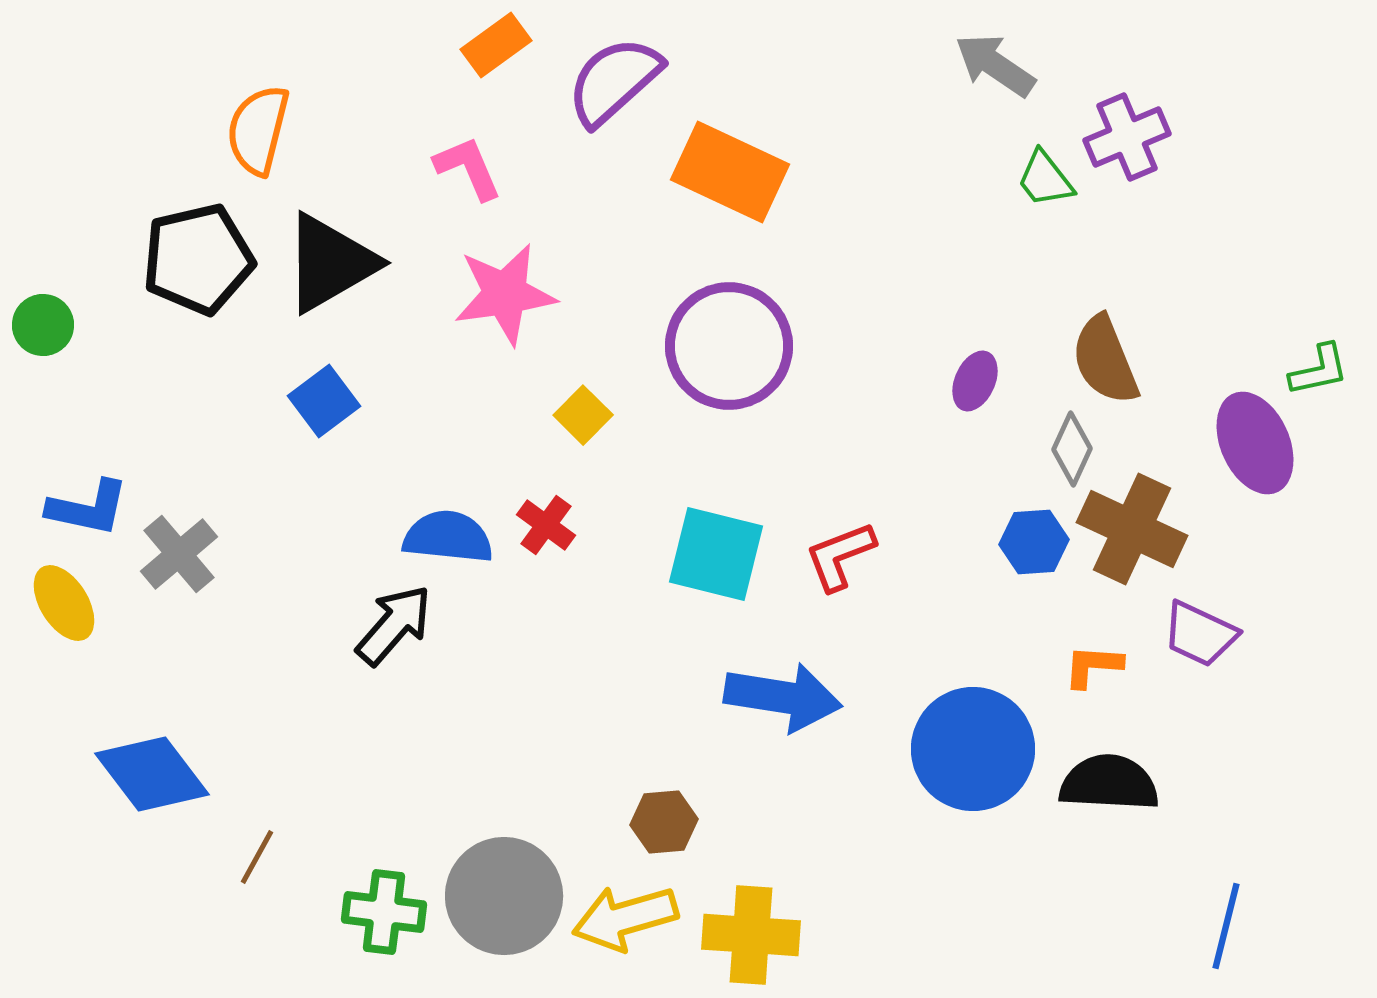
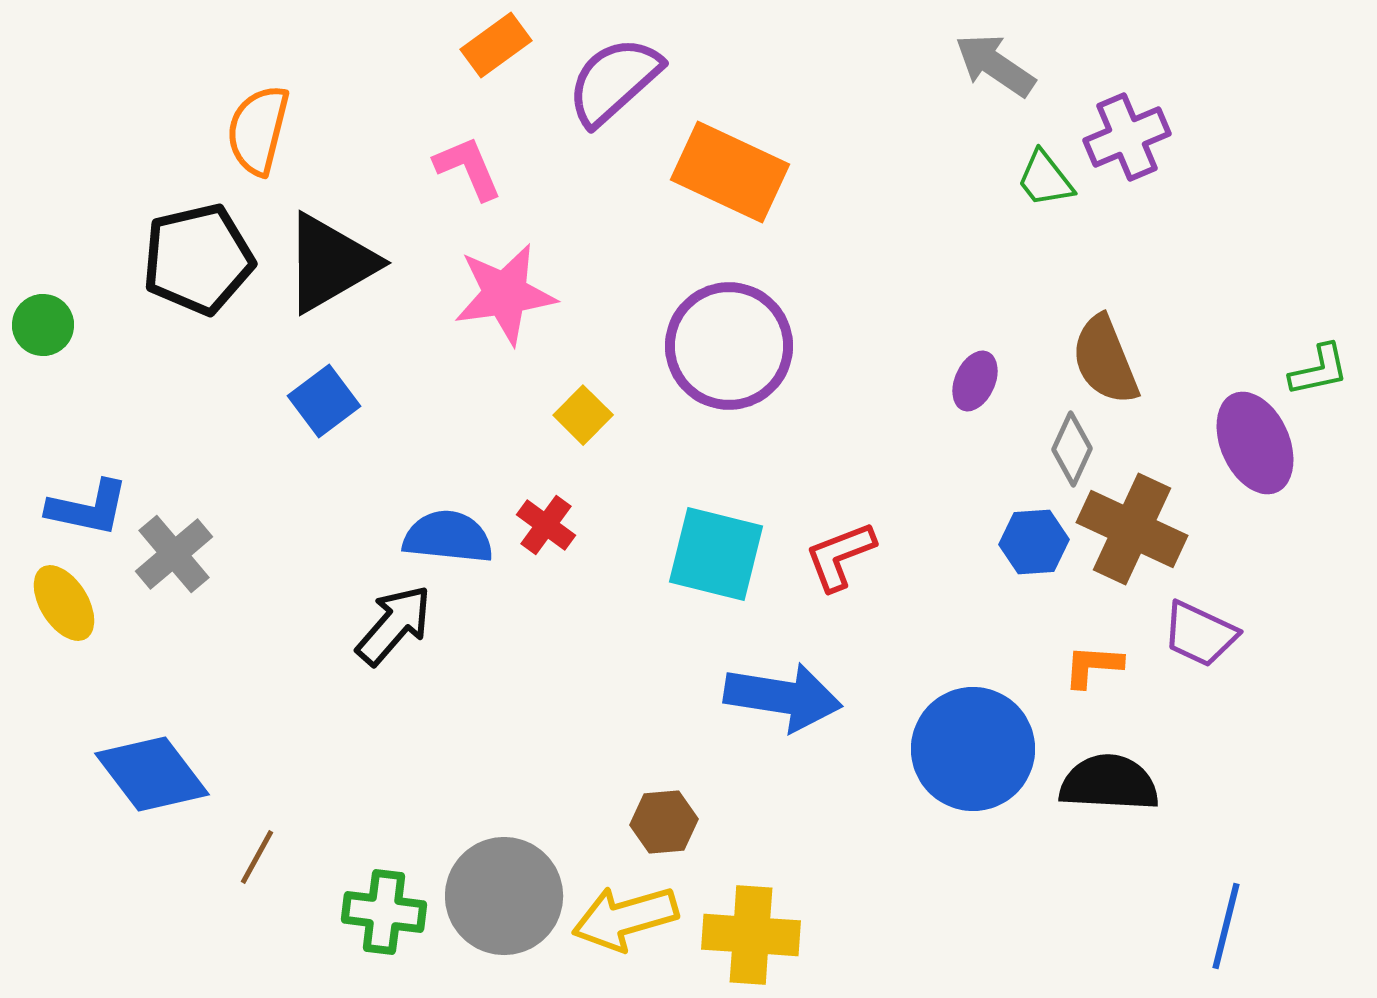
gray cross at (179, 554): moved 5 px left
